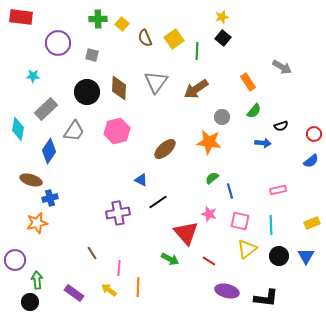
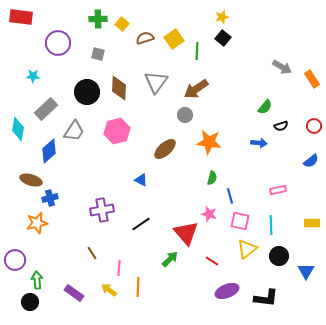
brown semicircle at (145, 38): rotated 96 degrees clockwise
gray square at (92, 55): moved 6 px right, 1 px up
orange rectangle at (248, 82): moved 64 px right, 3 px up
green semicircle at (254, 111): moved 11 px right, 4 px up
gray circle at (222, 117): moved 37 px left, 2 px up
red circle at (314, 134): moved 8 px up
blue arrow at (263, 143): moved 4 px left
blue diamond at (49, 151): rotated 15 degrees clockwise
green semicircle at (212, 178): rotated 144 degrees clockwise
blue line at (230, 191): moved 5 px down
black line at (158, 202): moved 17 px left, 22 px down
purple cross at (118, 213): moved 16 px left, 3 px up
yellow rectangle at (312, 223): rotated 21 degrees clockwise
blue triangle at (306, 256): moved 15 px down
green arrow at (170, 259): rotated 72 degrees counterclockwise
red line at (209, 261): moved 3 px right
purple ellipse at (227, 291): rotated 35 degrees counterclockwise
